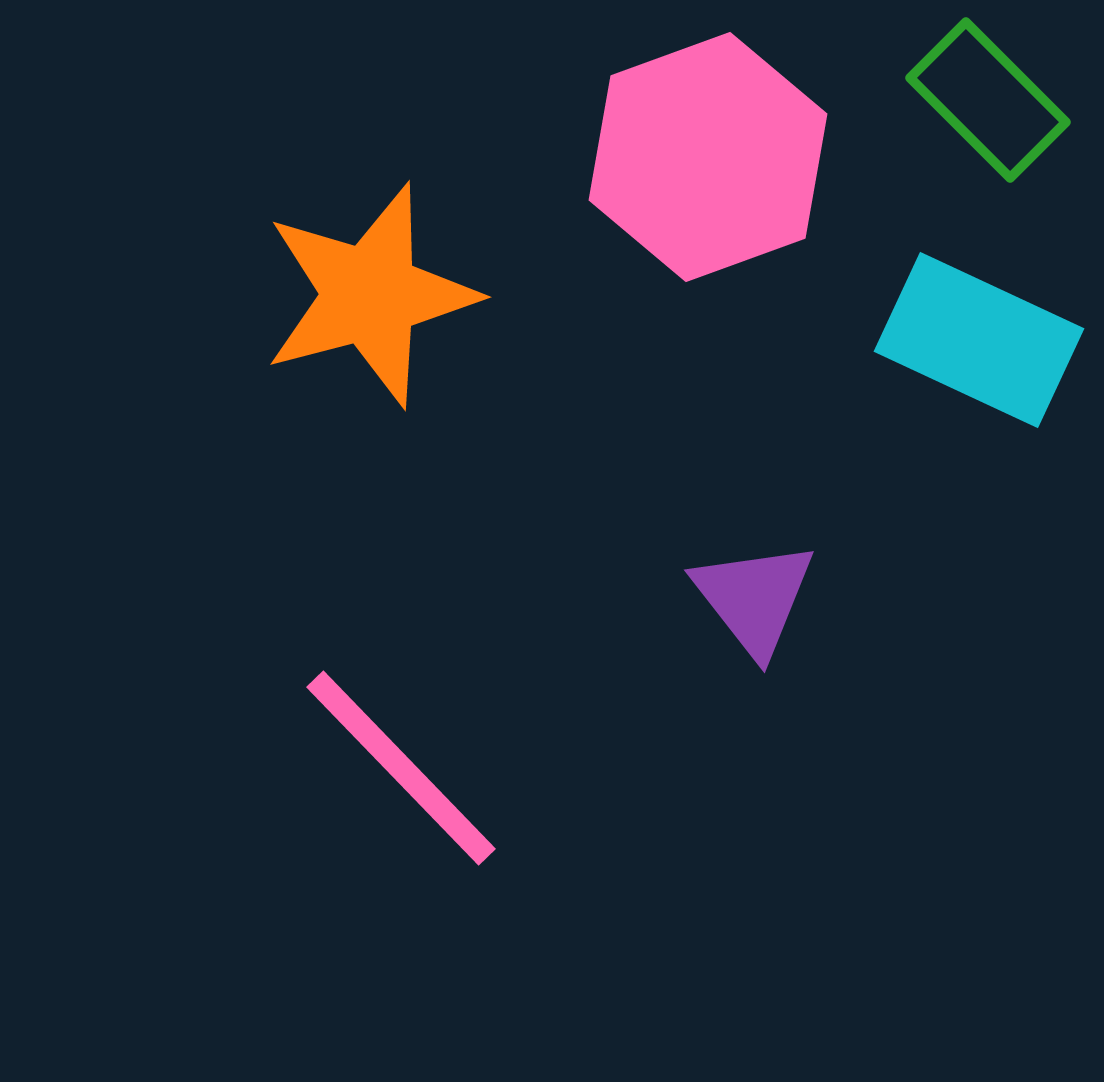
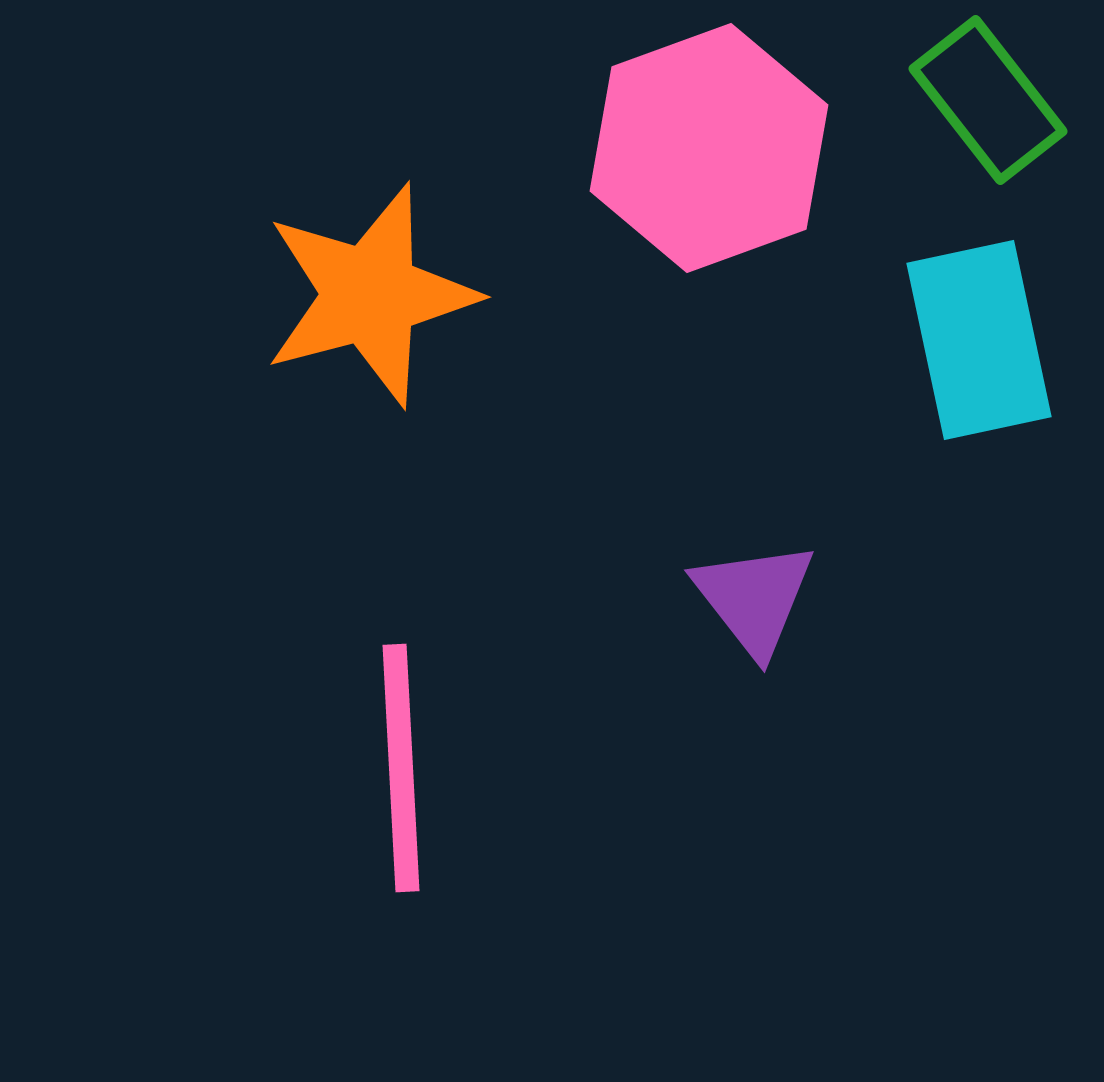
green rectangle: rotated 7 degrees clockwise
pink hexagon: moved 1 px right, 9 px up
cyan rectangle: rotated 53 degrees clockwise
pink line: rotated 41 degrees clockwise
